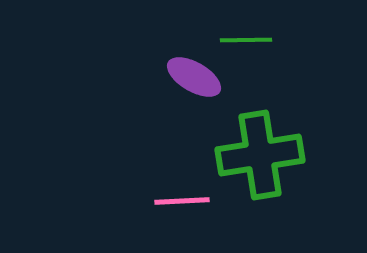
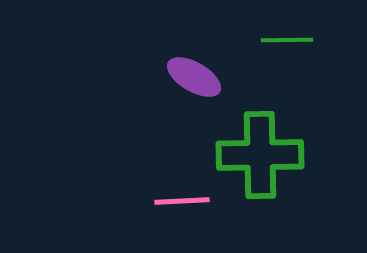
green line: moved 41 px right
green cross: rotated 8 degrees clockwise
